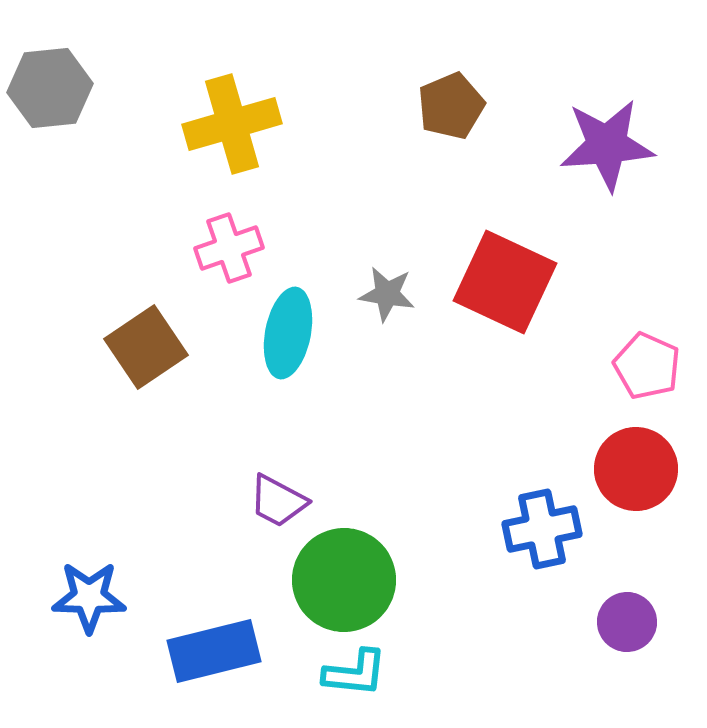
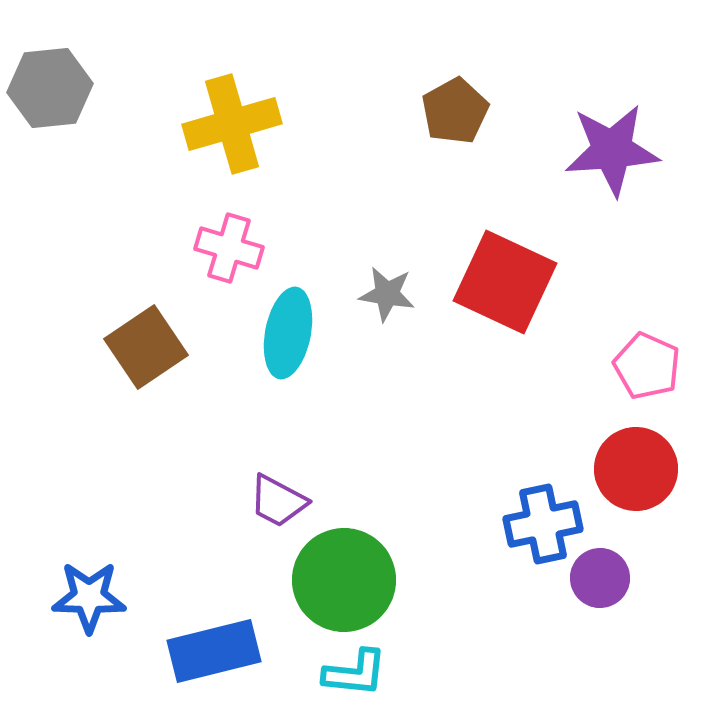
brown pentagon: moved 4 px right, 5 px down; rotated 6 degrees counterclockwise
purple star: moved 5 px right, 5 px down
pink cross: rotated 36 degrees clockwise
blue cross: moved 1 px right, 5 px up
purple circle: moved 27 px left, 44 px up
